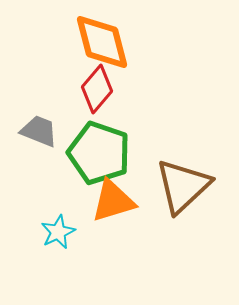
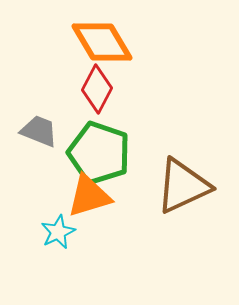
orange diamond: rotated 16 degrees counterclockwise
red diamond: rotated 12 degrees counterclockwise
brown triangle: rotated 18 degrees clockwise
orange triangle: moved 24 px left, 5 px up
